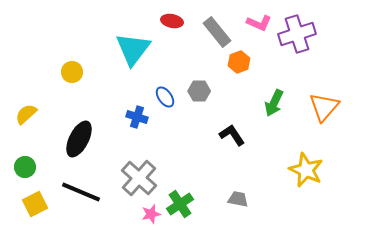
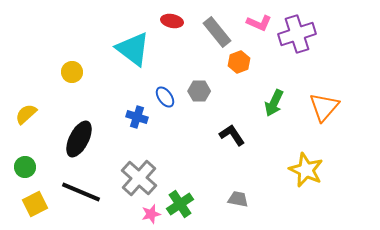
cyan triangle: rotated 30 degrees counterclockwise
